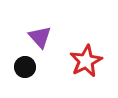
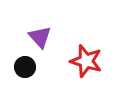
red star: rotated 28 degrees counterclockwise
